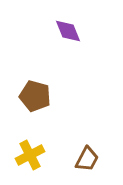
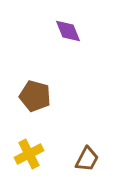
yellow cross: moved 1 px left, 1 px up
